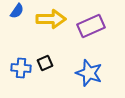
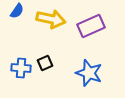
yellow arrow: rotated 12 degrees clockwise
